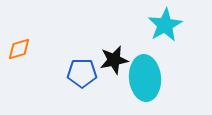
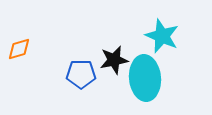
cyan star: moved 3 px left, 11 px down; rotated 20 degrees counterclockwise
blue pentagon: moved 1 px left, 1 px down
